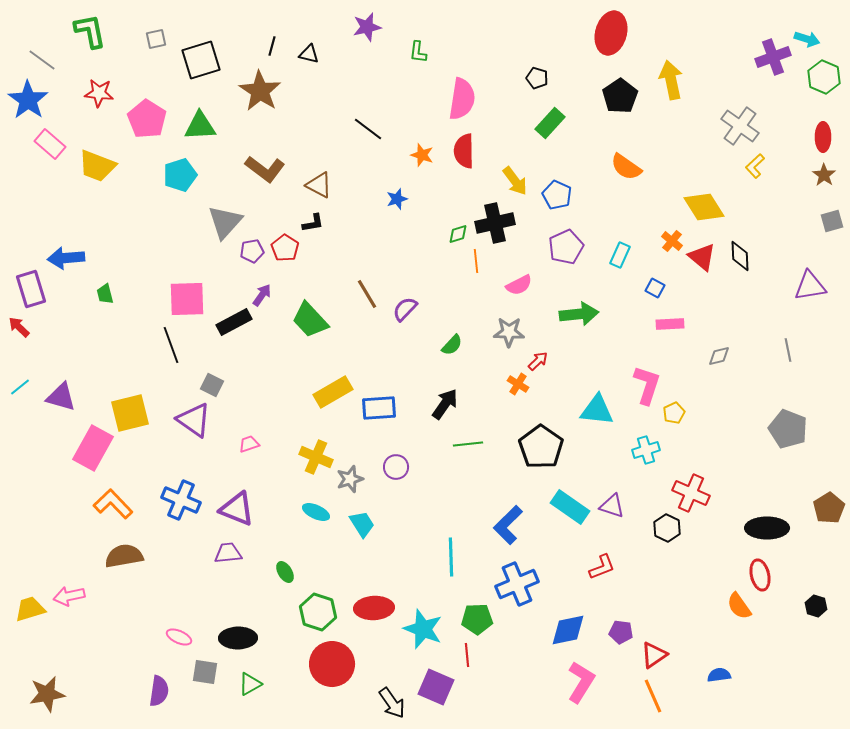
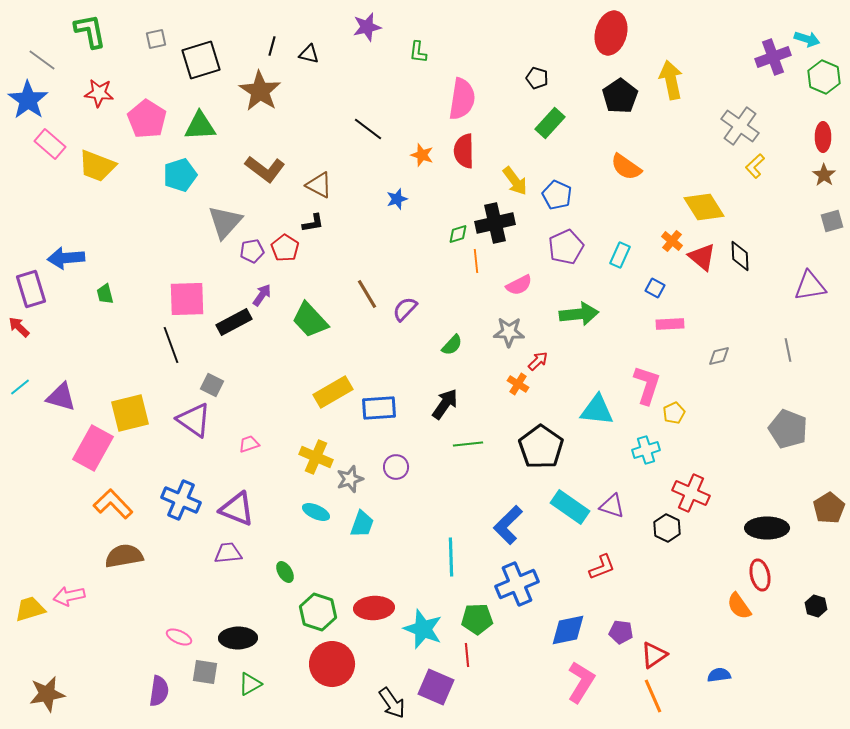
cyan trapezoid at (362, 524): rotated 52 degrees clockwise
